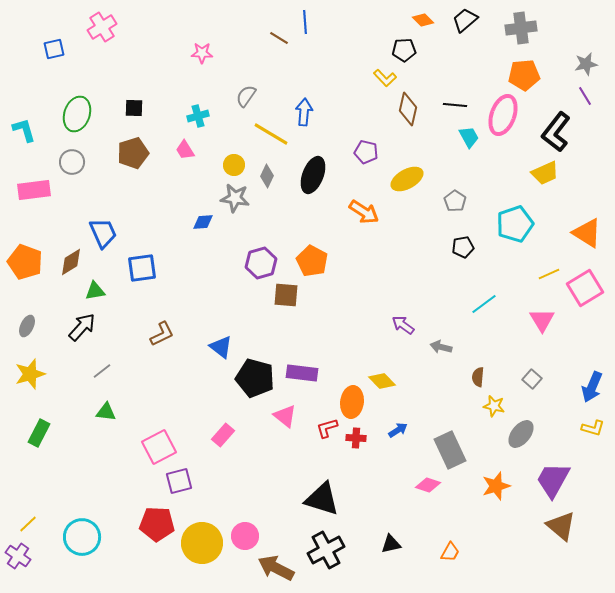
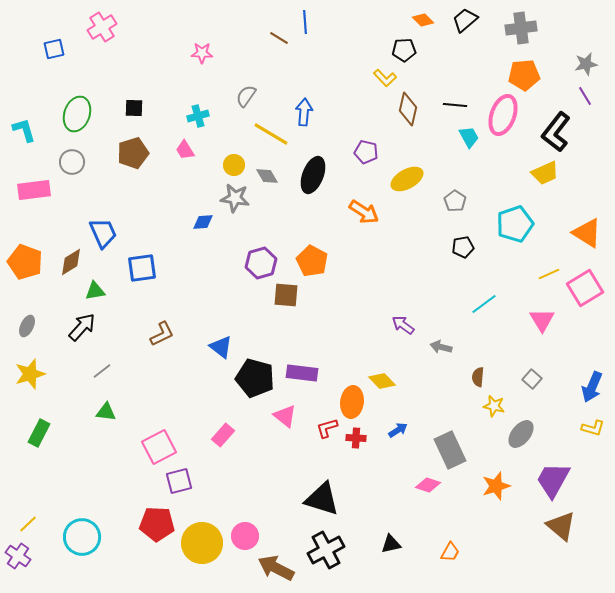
gray diamond at (267, 176): rotated 55 degrees counterclockwise
